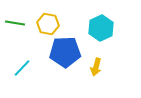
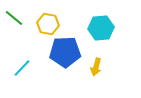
green line: moved 1 px left, 5 px up; rotated 30 degrees clockwise
cyan hexagon: rotated 20 degrees clockwise
